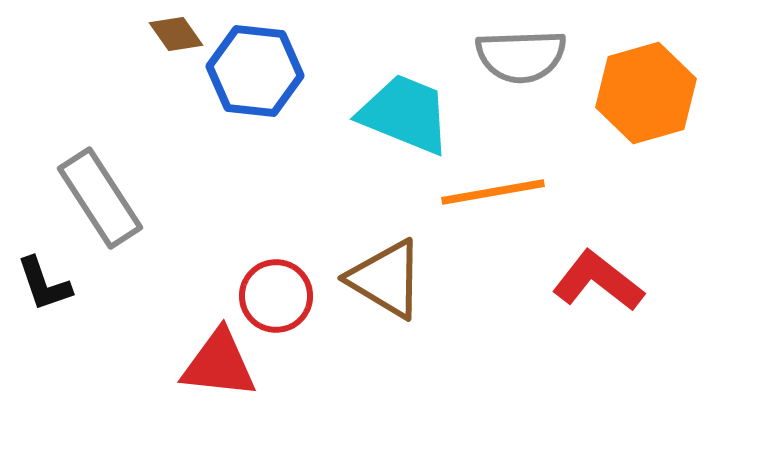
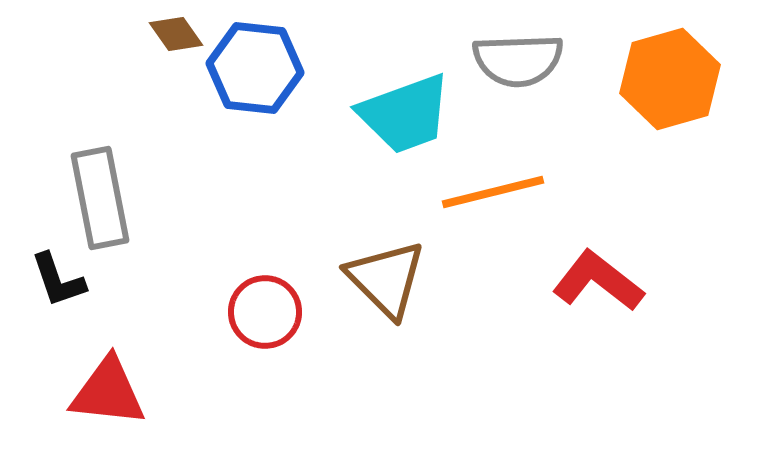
gray semicircle: moved 3 px left, 4 px down
blue hexagon: moved 3 px up
orange hexagon: moved 24 px right, 14 px up
cyan trapezoid: rotated 138 degrees clockwise
orange line: rotated 4 degrees counterclockwise
gray rectangle: rotated 22 degrees clockwise
brown triangle: rotated 14 degrees clockwise
black L-shape: moved 14 px right, 4 px up
red circle: moved 11 px left, 16 px down
red triangle: moved 111 px left, 28 px down
